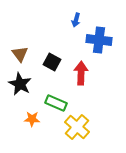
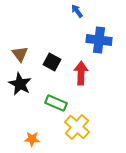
blue arrow: moved 1 px right, 9 px up; rotated 128 degrees clockwise
orange star: moved 20 px down
